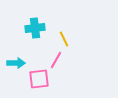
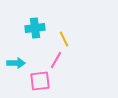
pink square: moved 1 px right, 2 px down
